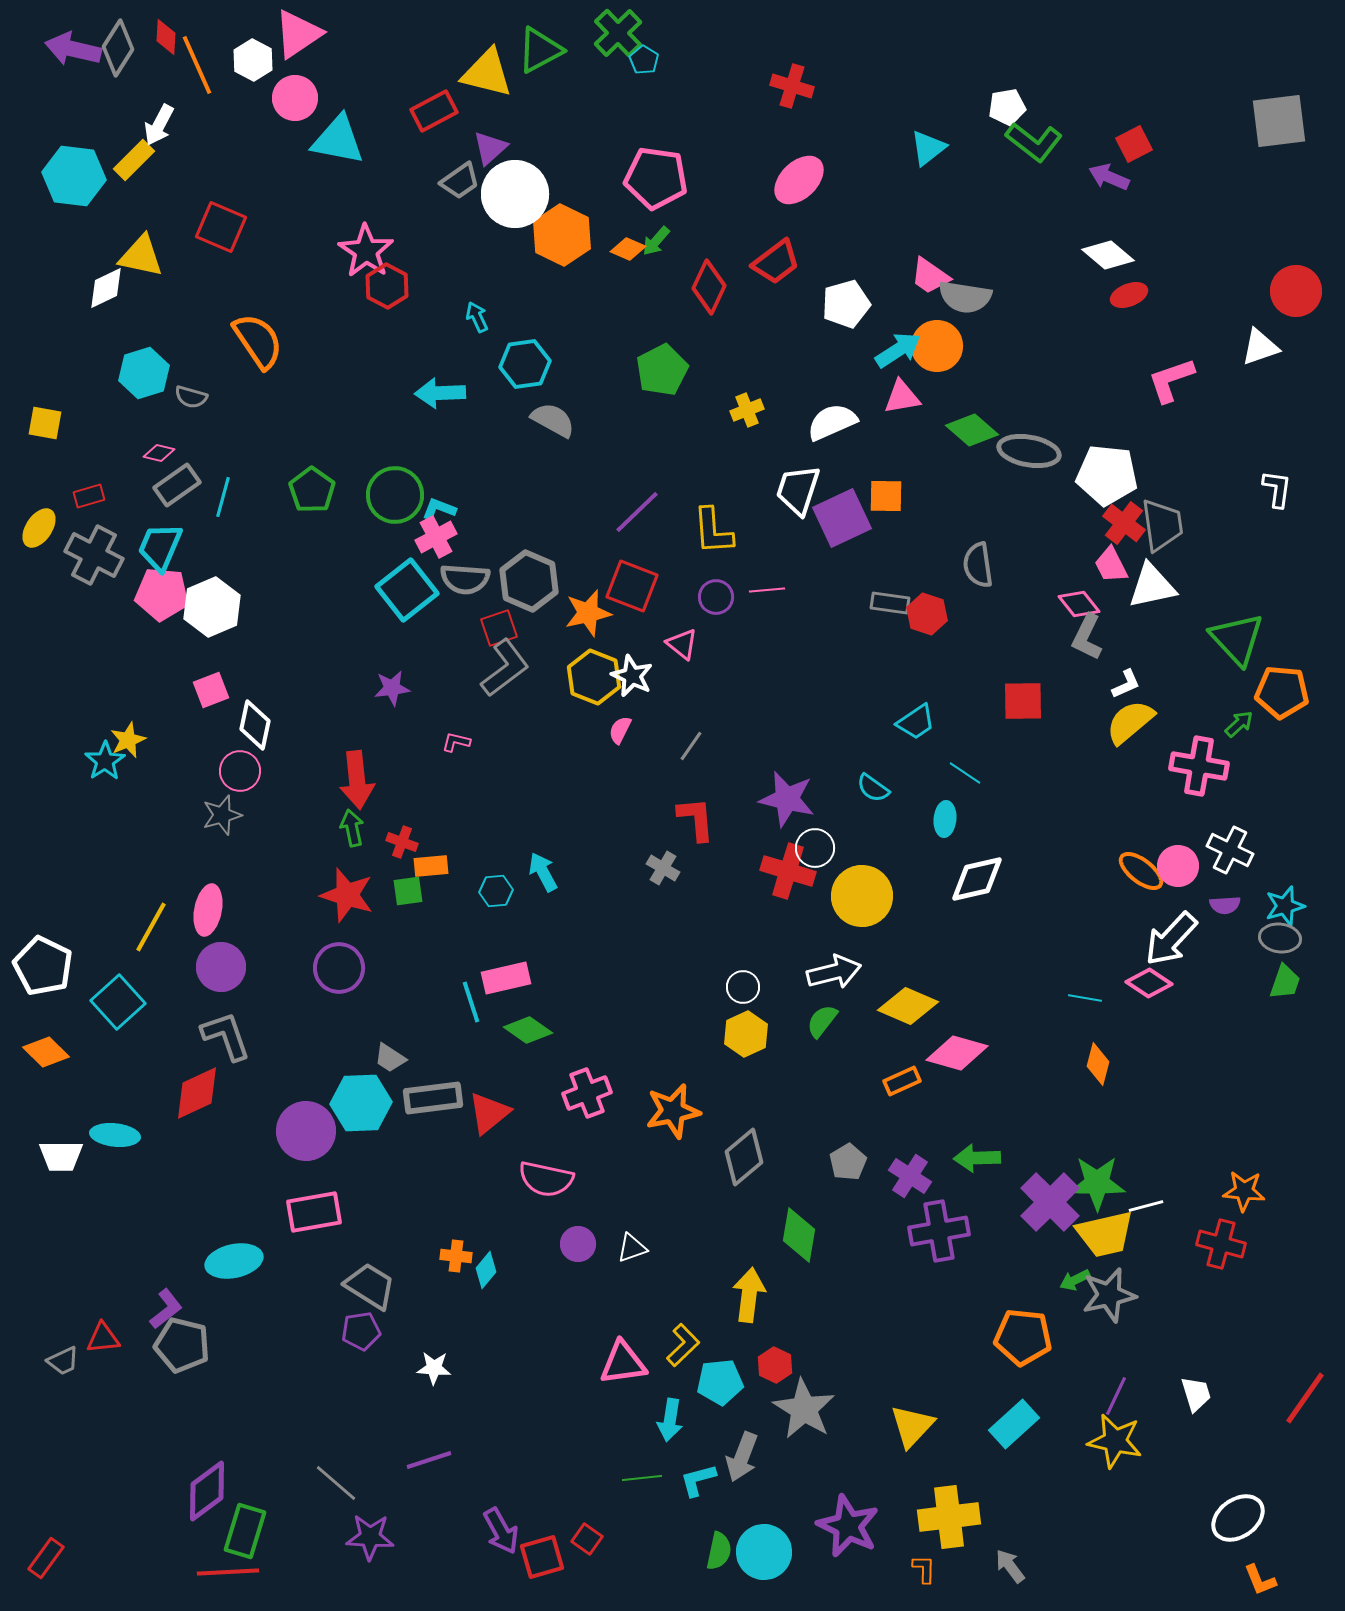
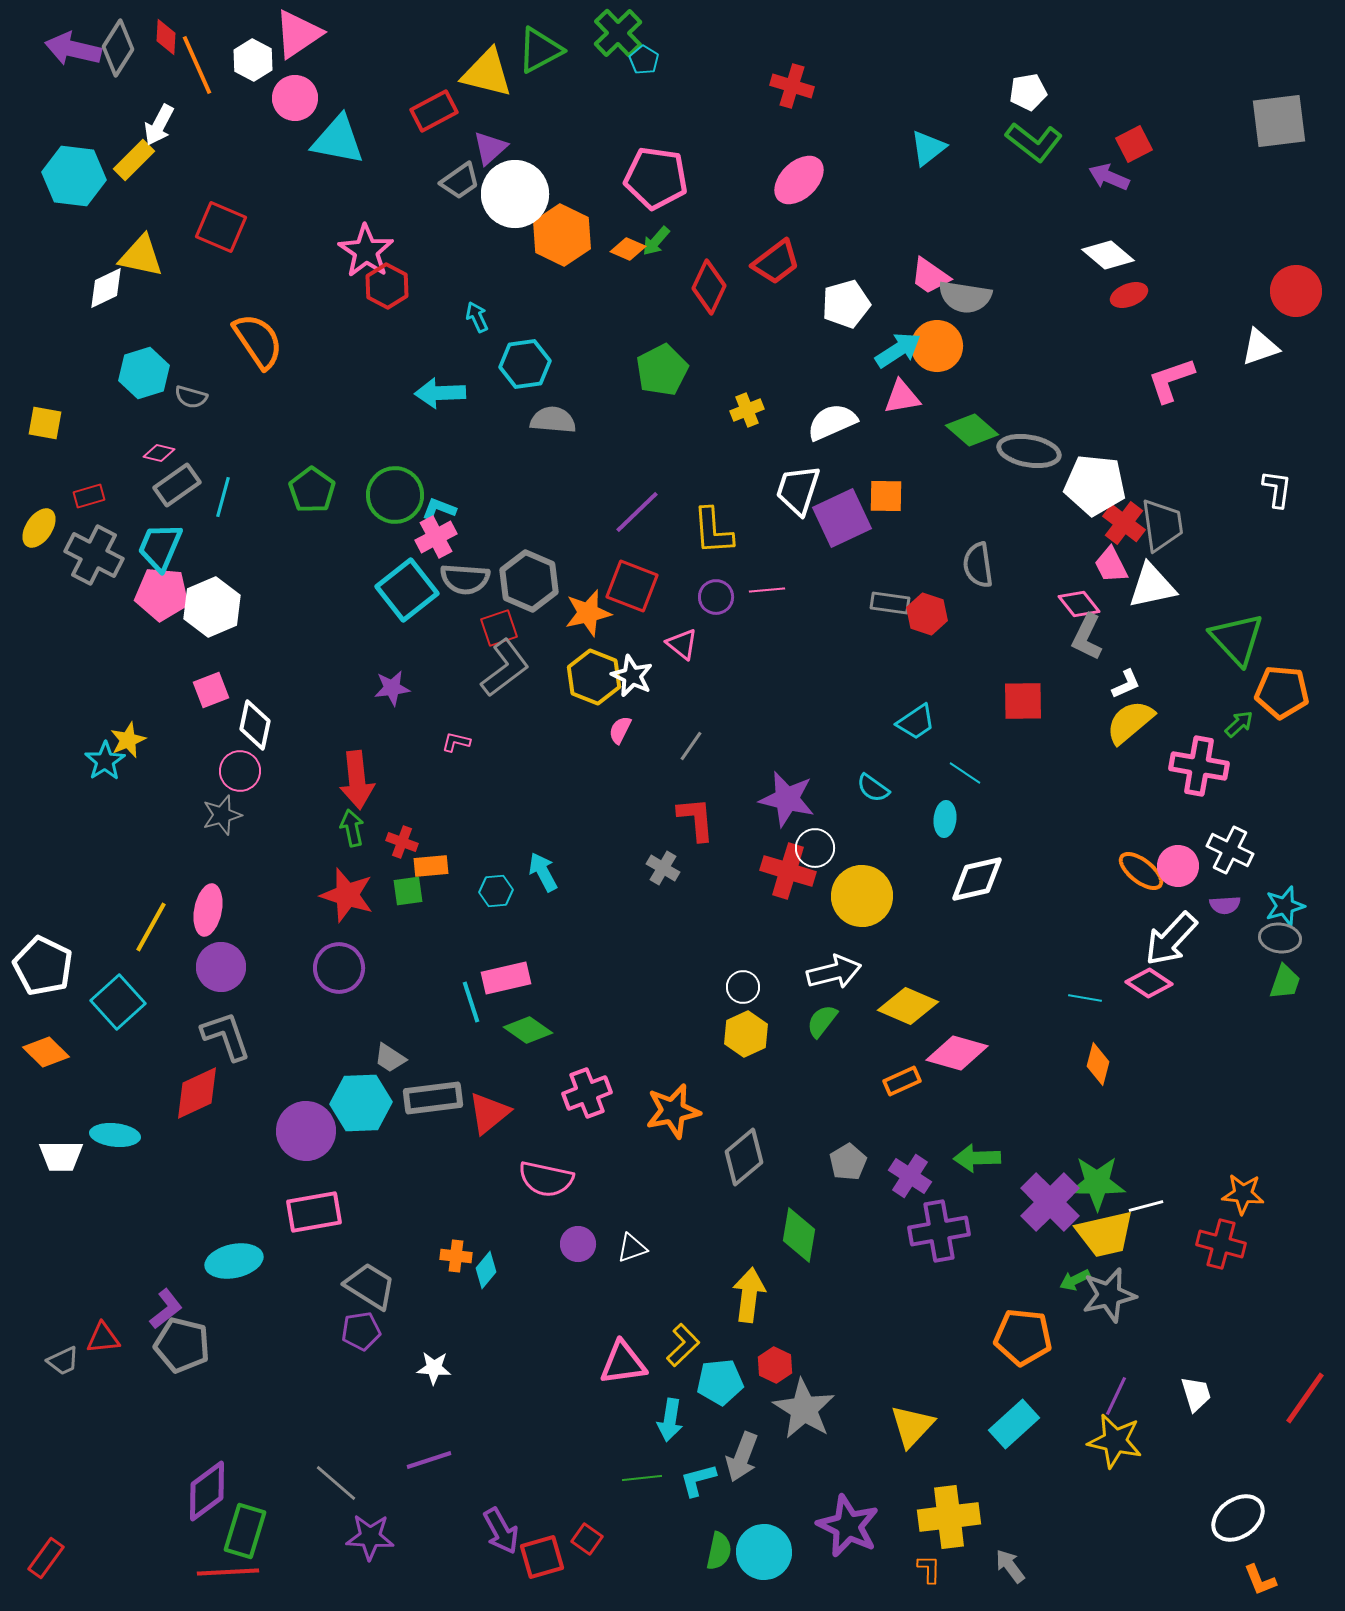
white pentagon at (1007, 107): moved 21 px right, 15 px up
gray semicircle at (553, 420): rotated 24 degrees counterclockwise
white pentagon at (1107, 475): moved 12 px left, 10 px down
orange star at (1244, 1191): moved 1 px left, 3 px down
orange L-shape at (924, 1569): moved 5 px right
